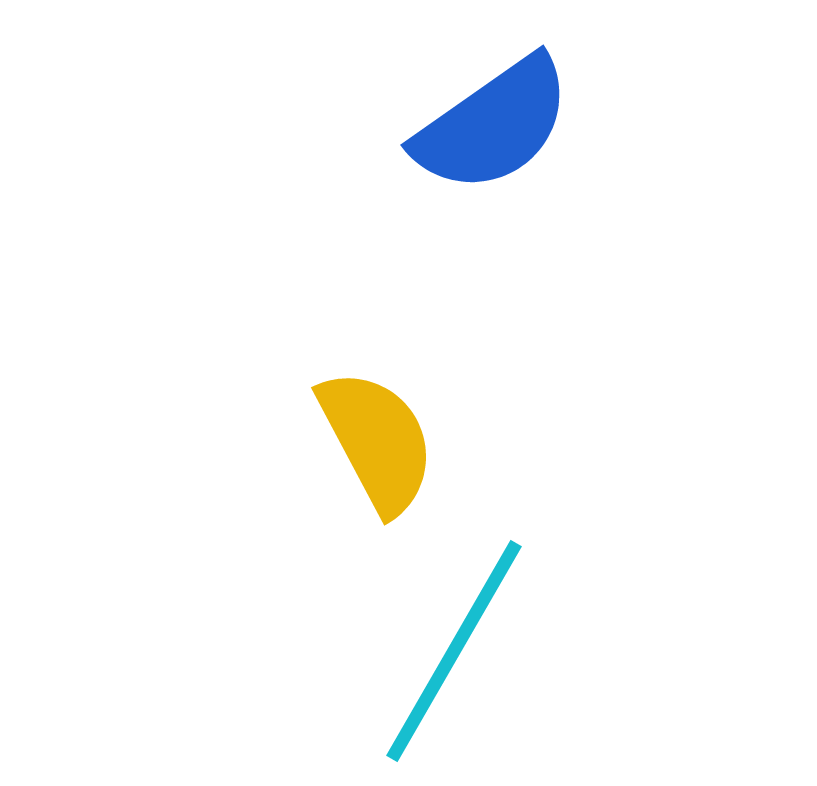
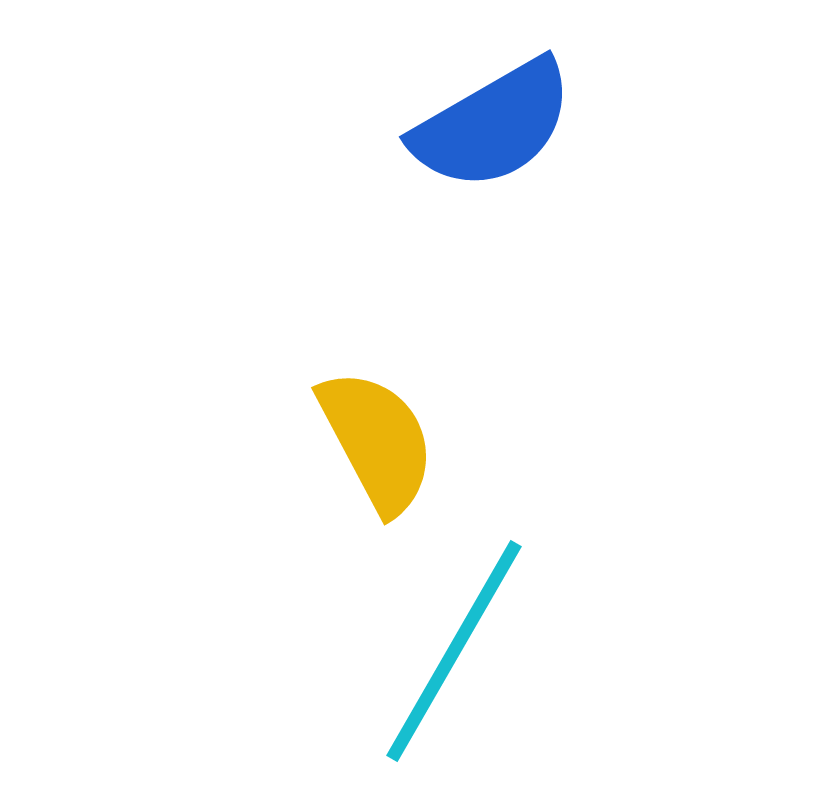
blue semicircle: rotated 5 degrees clockwise
